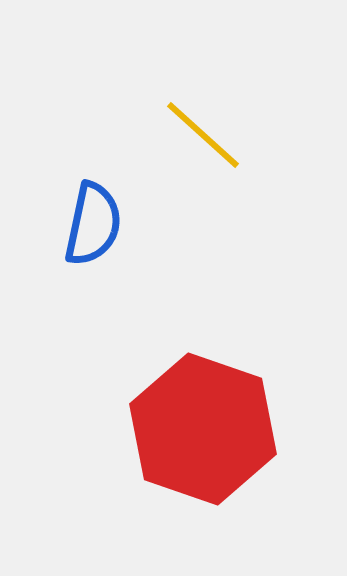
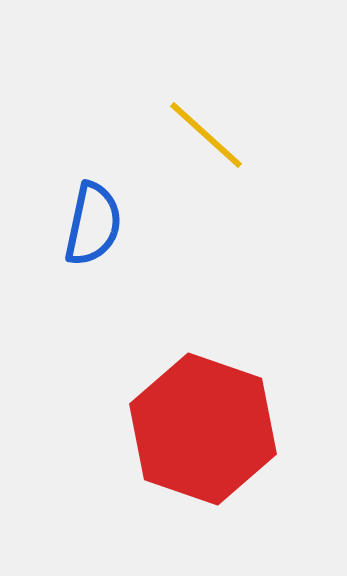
yellow line: moved 3 px right
